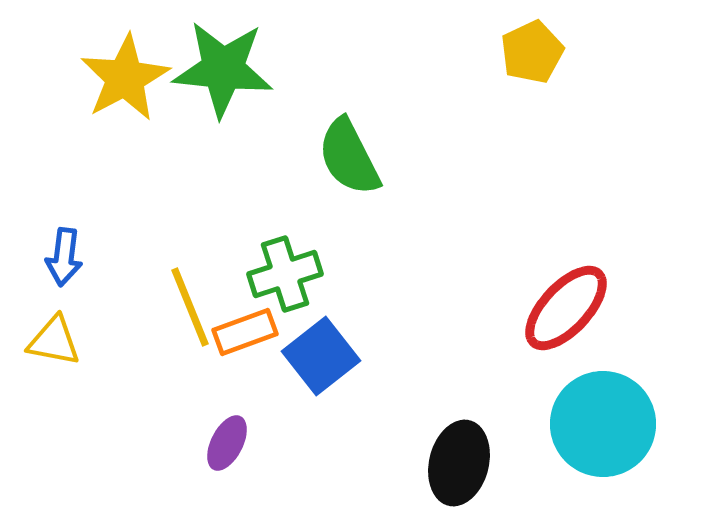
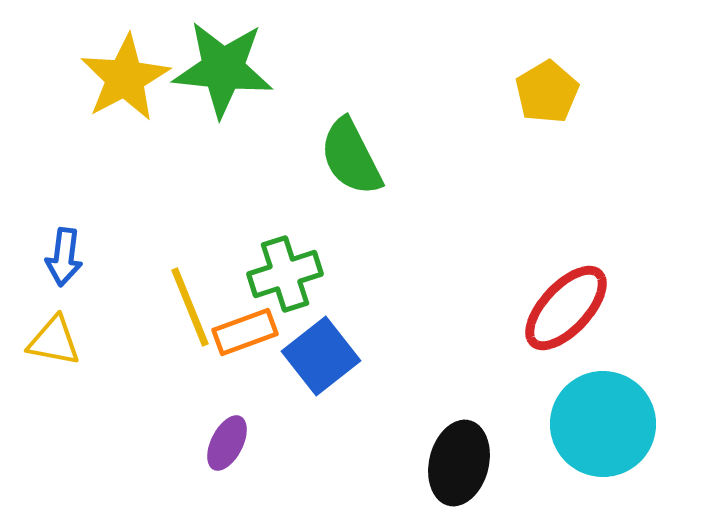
yellow pentagon: moved 15 px right, 40 px down; rotated 6 degrees counterclockwise
green semicircle: moved 2 px right
